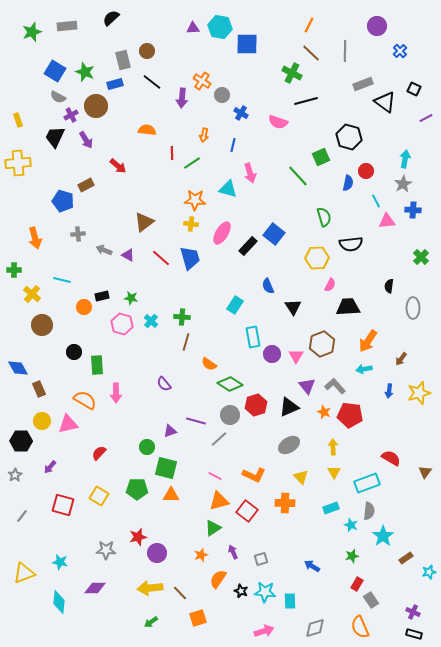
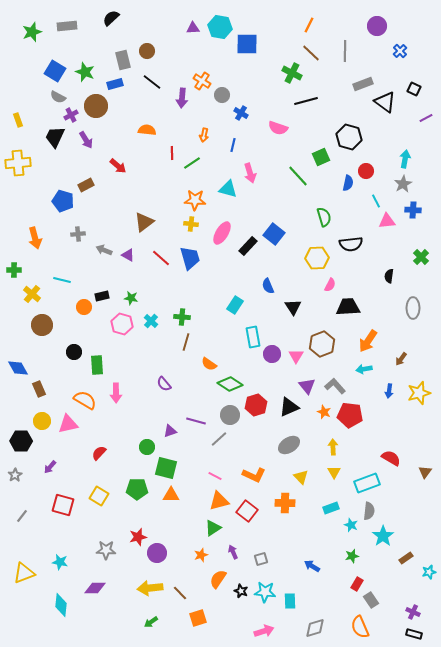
pink semicircle at (278, 122): moved 6 px down
black semicircle at (389, 286): moved 10 px up
cyan diamond at (59, 602): moved 2 px right, 3 px down
